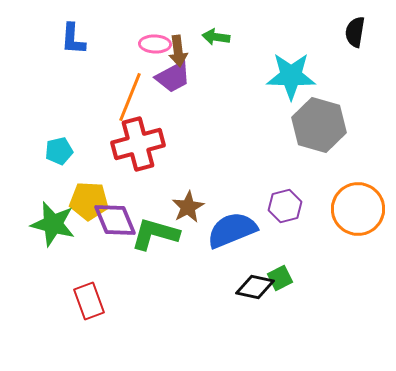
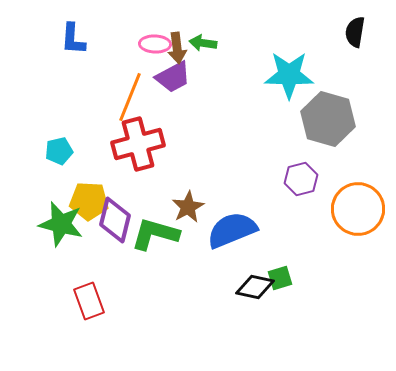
green arrow: moved 13 px left, 6 px down
brown arrow: moved 1 px left, 3 px up
cyan star: moved 2 px left, 1 px up
gray hexagon: moved 9 px right, 6 px up
purple hexagon: moved 16 px right, 27 px up
purple diamond: rotated 36 degrees clockwise
green star: moved 8 px right
green square: rotated 10 degrees clockwise
